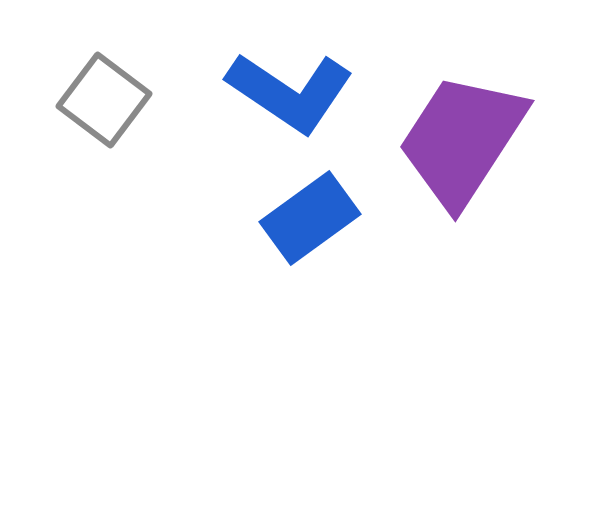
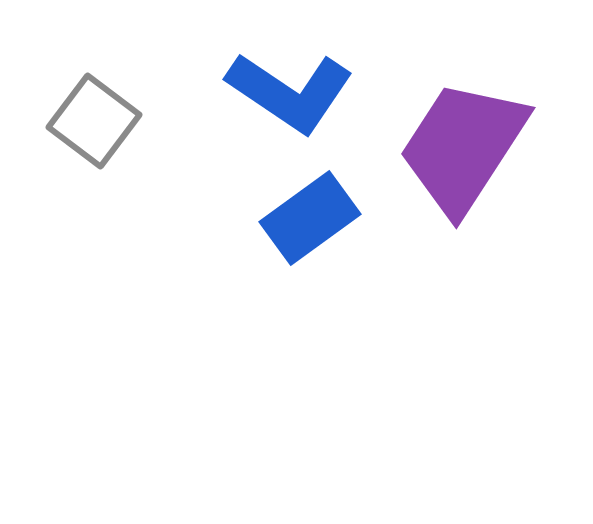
gray square: moved 10 px left, 21 px down
purple trapezoid: moved 1 px right, 7 px down
